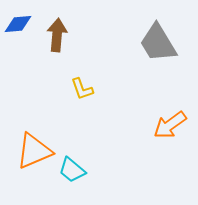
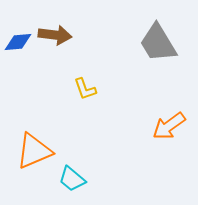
blue diamond: moved 18 px down
brown arrow: moved 2 px left; rotated 92 degrees clockwise
yellow L-shape: moved 3 px right
orange arrow: moved 1 px left, 1 px down
cyan trapezoid: moved 9 px down
